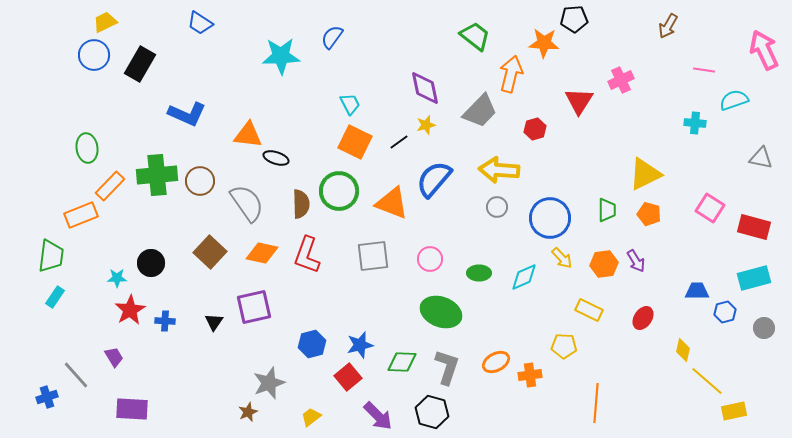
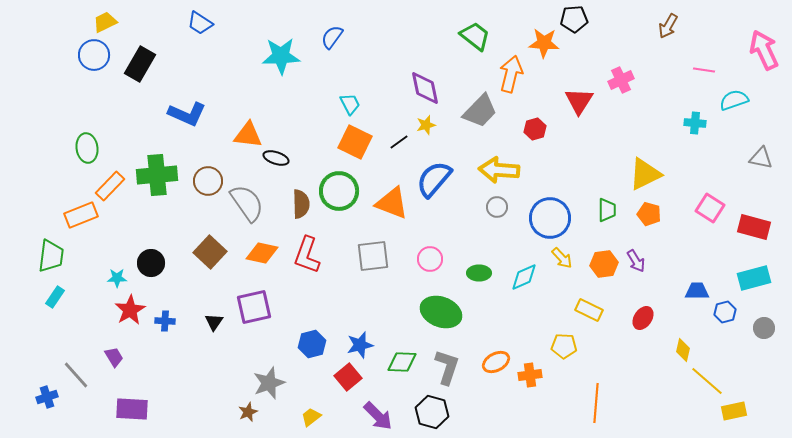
brown circle at (200, 181): moved 8 px right
